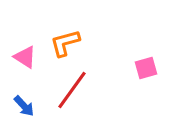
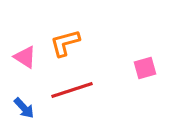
pink square: moved 1 px left
red line: rotated 36 degrees clockwise
blue arrow: moved 2 px down
